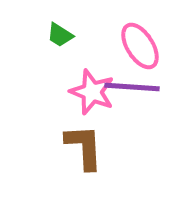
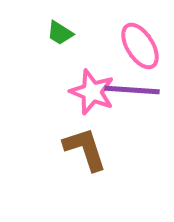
green trapezoid: moved 2 px up
purple line: moved 3 px down
brown L-shape: moved 1 px right, 2 px down; rotated 15 degrees counterclockwise
